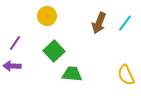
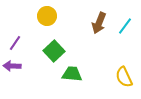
cyan line: moved 3 px down
yellow semicircle: moved 2 px left, 2 px down
